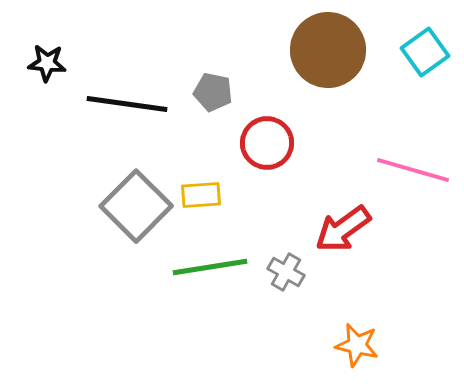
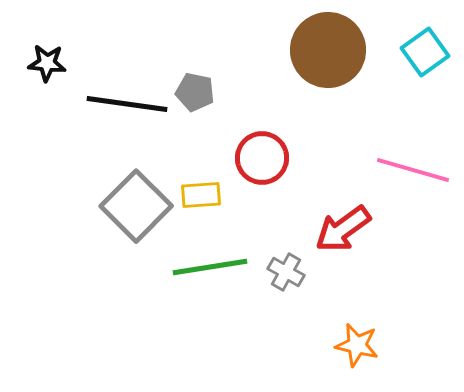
gray pentagon: moved 18 px left
red circle: moved 5 px left, 15 px down
